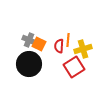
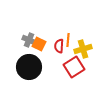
black circle: moved 3 px down
